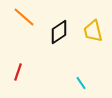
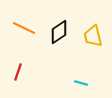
orange line: moved 11 px down; rotated 15 degrees counterclockwise
yellow trapezoid: moved 5 px down
cyan line: rotated 40 degrees counterclockwise
